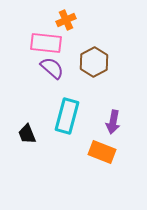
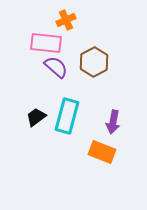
purple semicircle: moved 4 px right, 1 px up
black trapezoid: moved 9 px right, 17 px up; rotated 75 degrees clockwise
